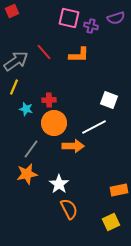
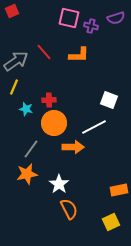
orange arrow: moved 1 px down
